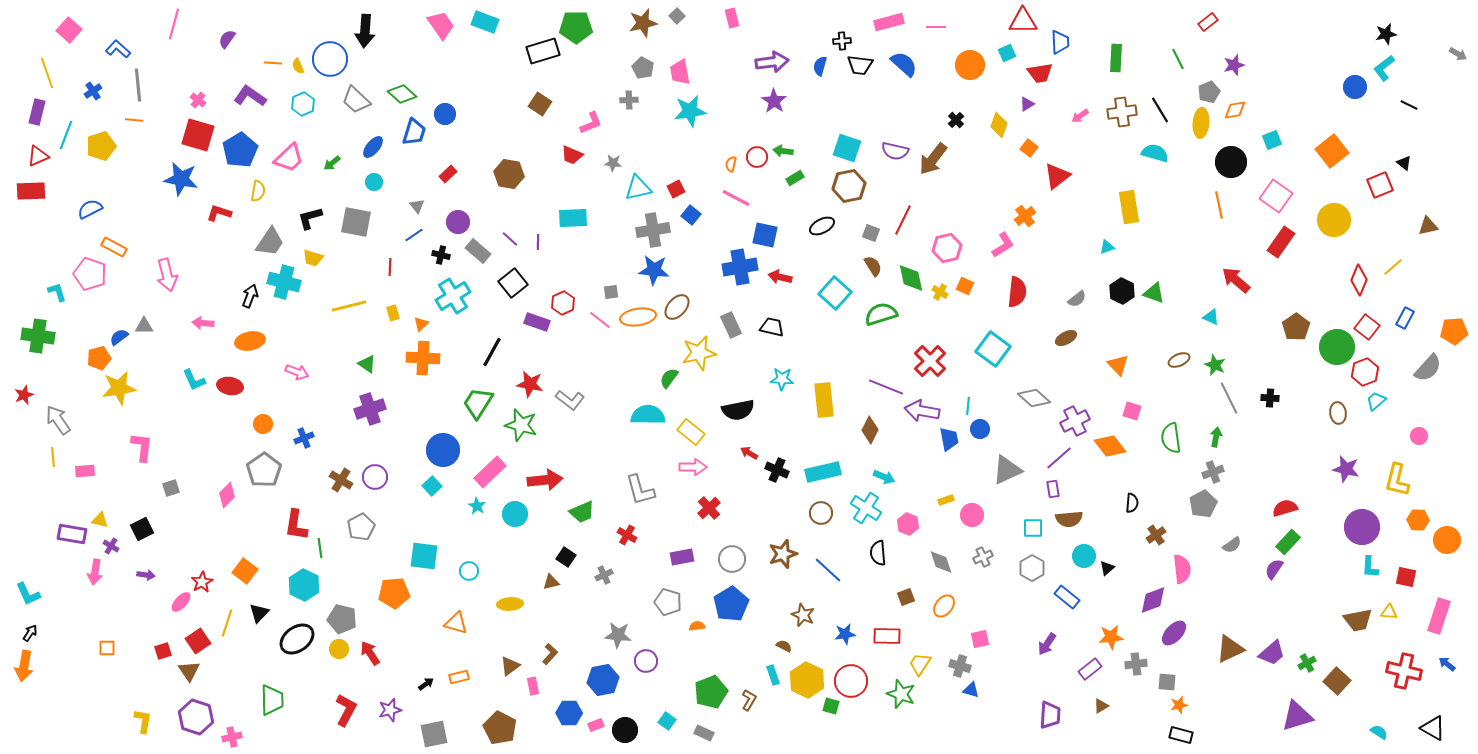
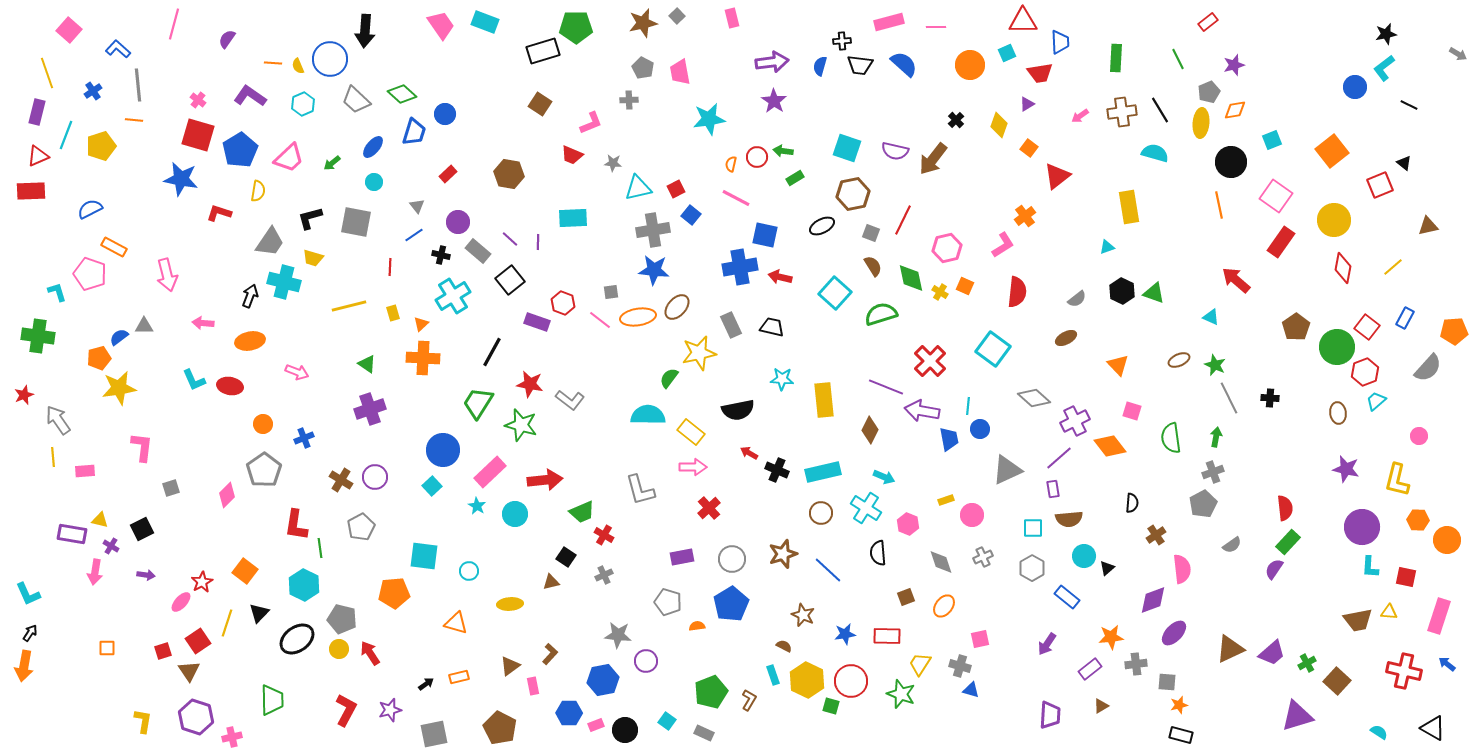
cyan star at (690, 111): moved 19 px right, 8 px down
brown hexagon at (849, 186): moved 4 px right, 8 px down
red diamond at (1359, 280): moved 16 px left, 12 px up; rotated 12 degrees counterclockwise
black square at (513, 283): moved 3 px left, 3 px up
red hexagon at (563, 303): rotated 15 degrees counterclockwise
red semicircle at (1285, 508): rotated 100 degrees clockwise
red cross at (627, 535): moved 23 px left
